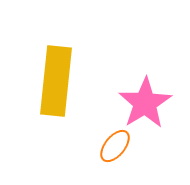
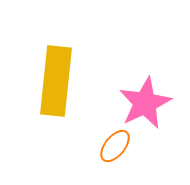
pink star: rotated 6 degrees clockwise
